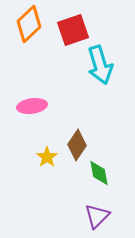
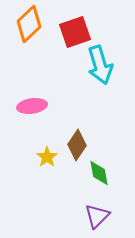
red square: moved 2 px right, 2 px down
